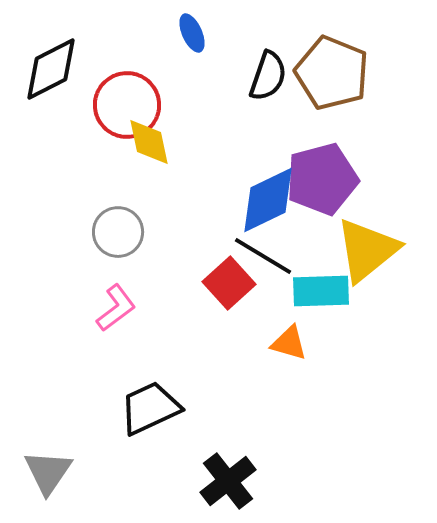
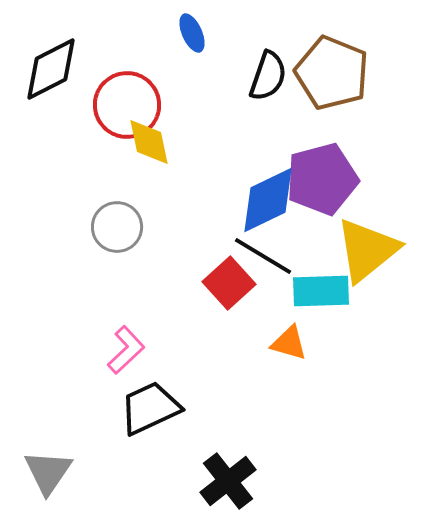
gray circle: moved 1 px left, 5 px up
pink L-shape: moved 10 px right, 42 px down; rotated 6 degrees counterclockwise
